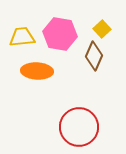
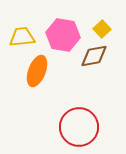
pink hexagon: moved 3 px right, 1 px down
brown diamond: rotated 56 degrees clockwise
orange ellipse: rotated 72 degrees counterclockwise
